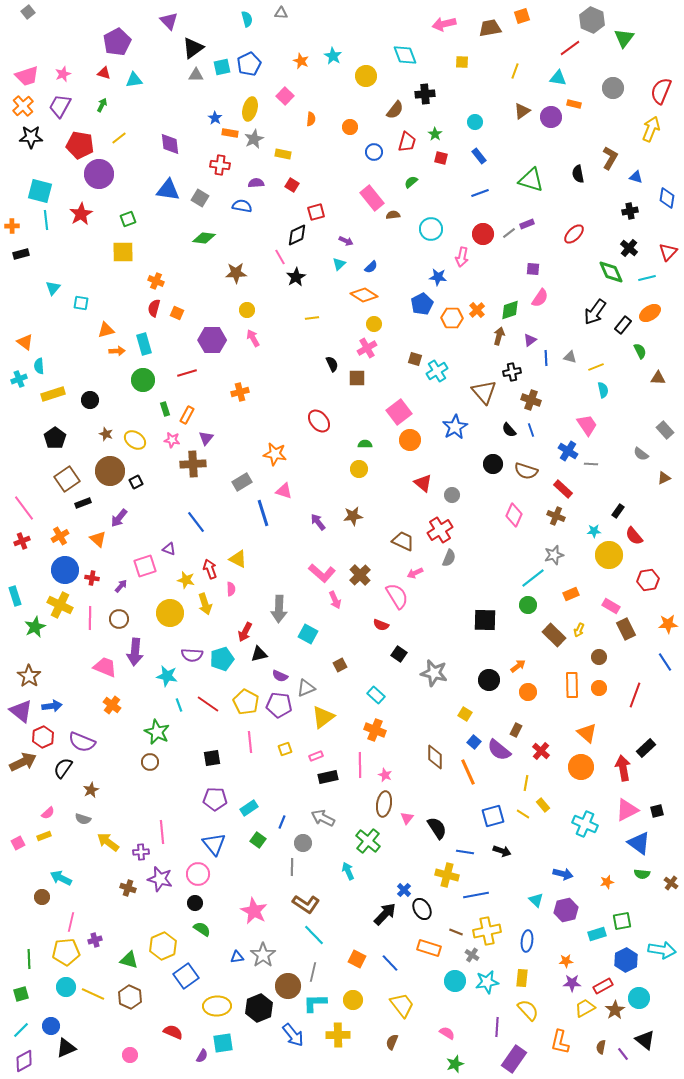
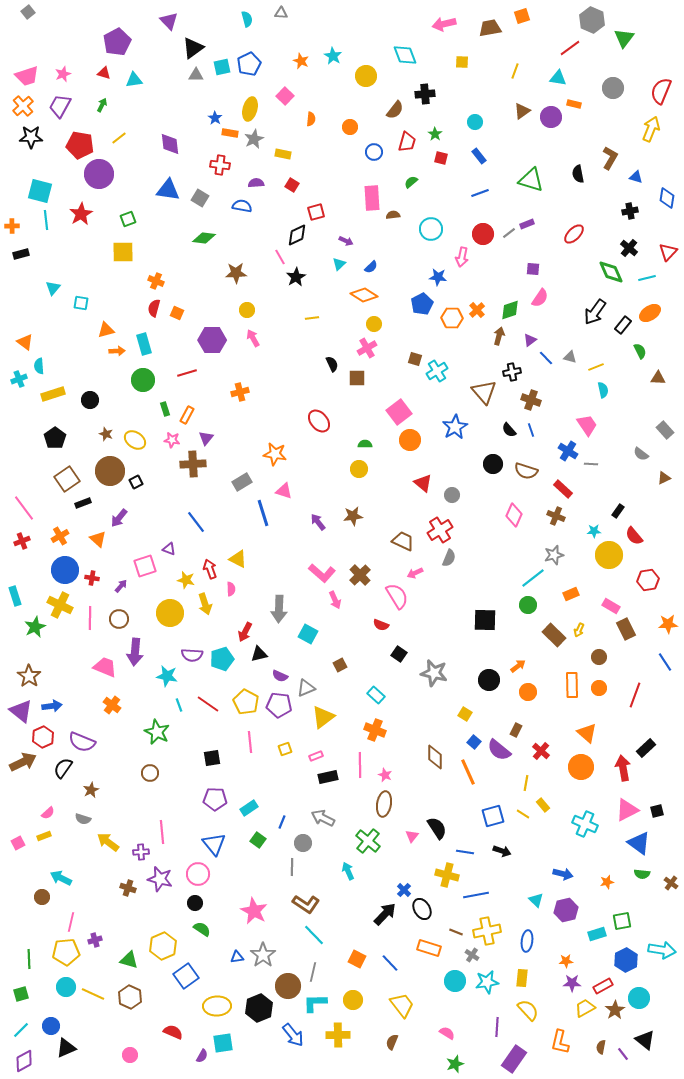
pink rectangle at (372, 198): rotated 35 degrees clockwise
blue line at (546, 358): rotated 42 degrees counterclockwise
brown circle at (150, 762): moved 11 px down
pink triangle at (407, 818): moved 5 px right, 18 px down
